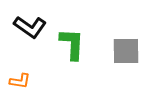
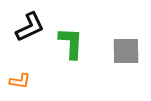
black L-shape: rotated 60 degrees counterclockwise
green L-shape: moved 1 px left, 1 px up
